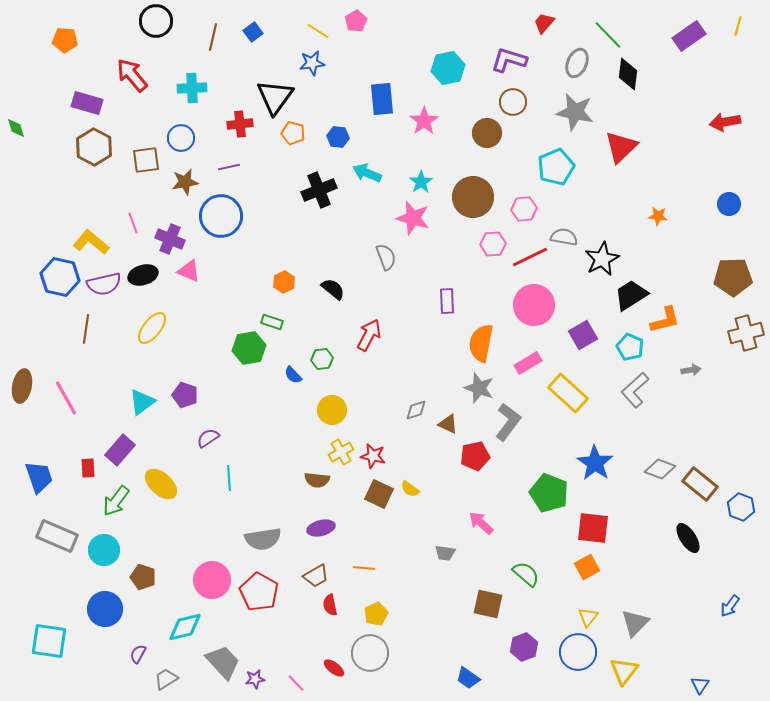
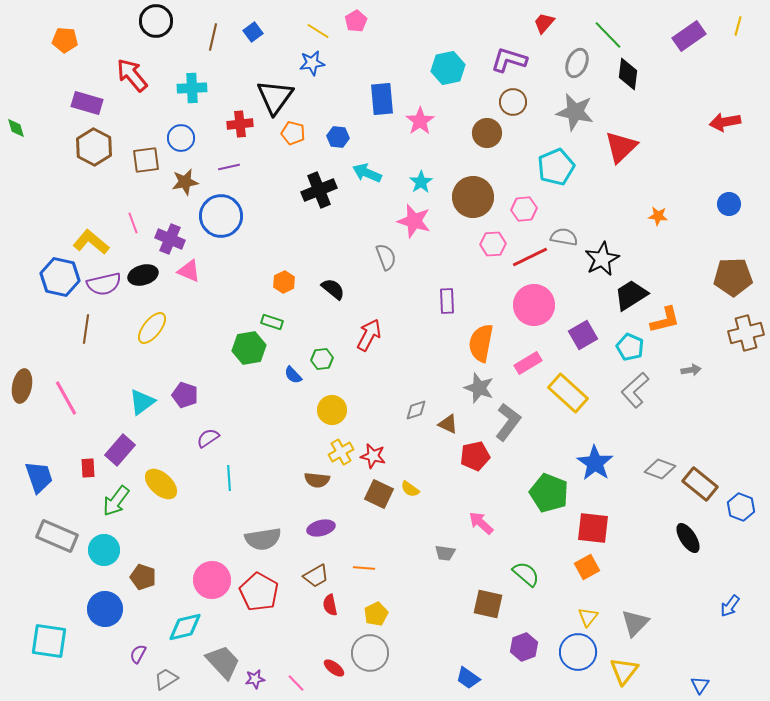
pink star at (424, 121): moved 4 px left
pink star at (413, 218): moved 1 px right, 3 px down
